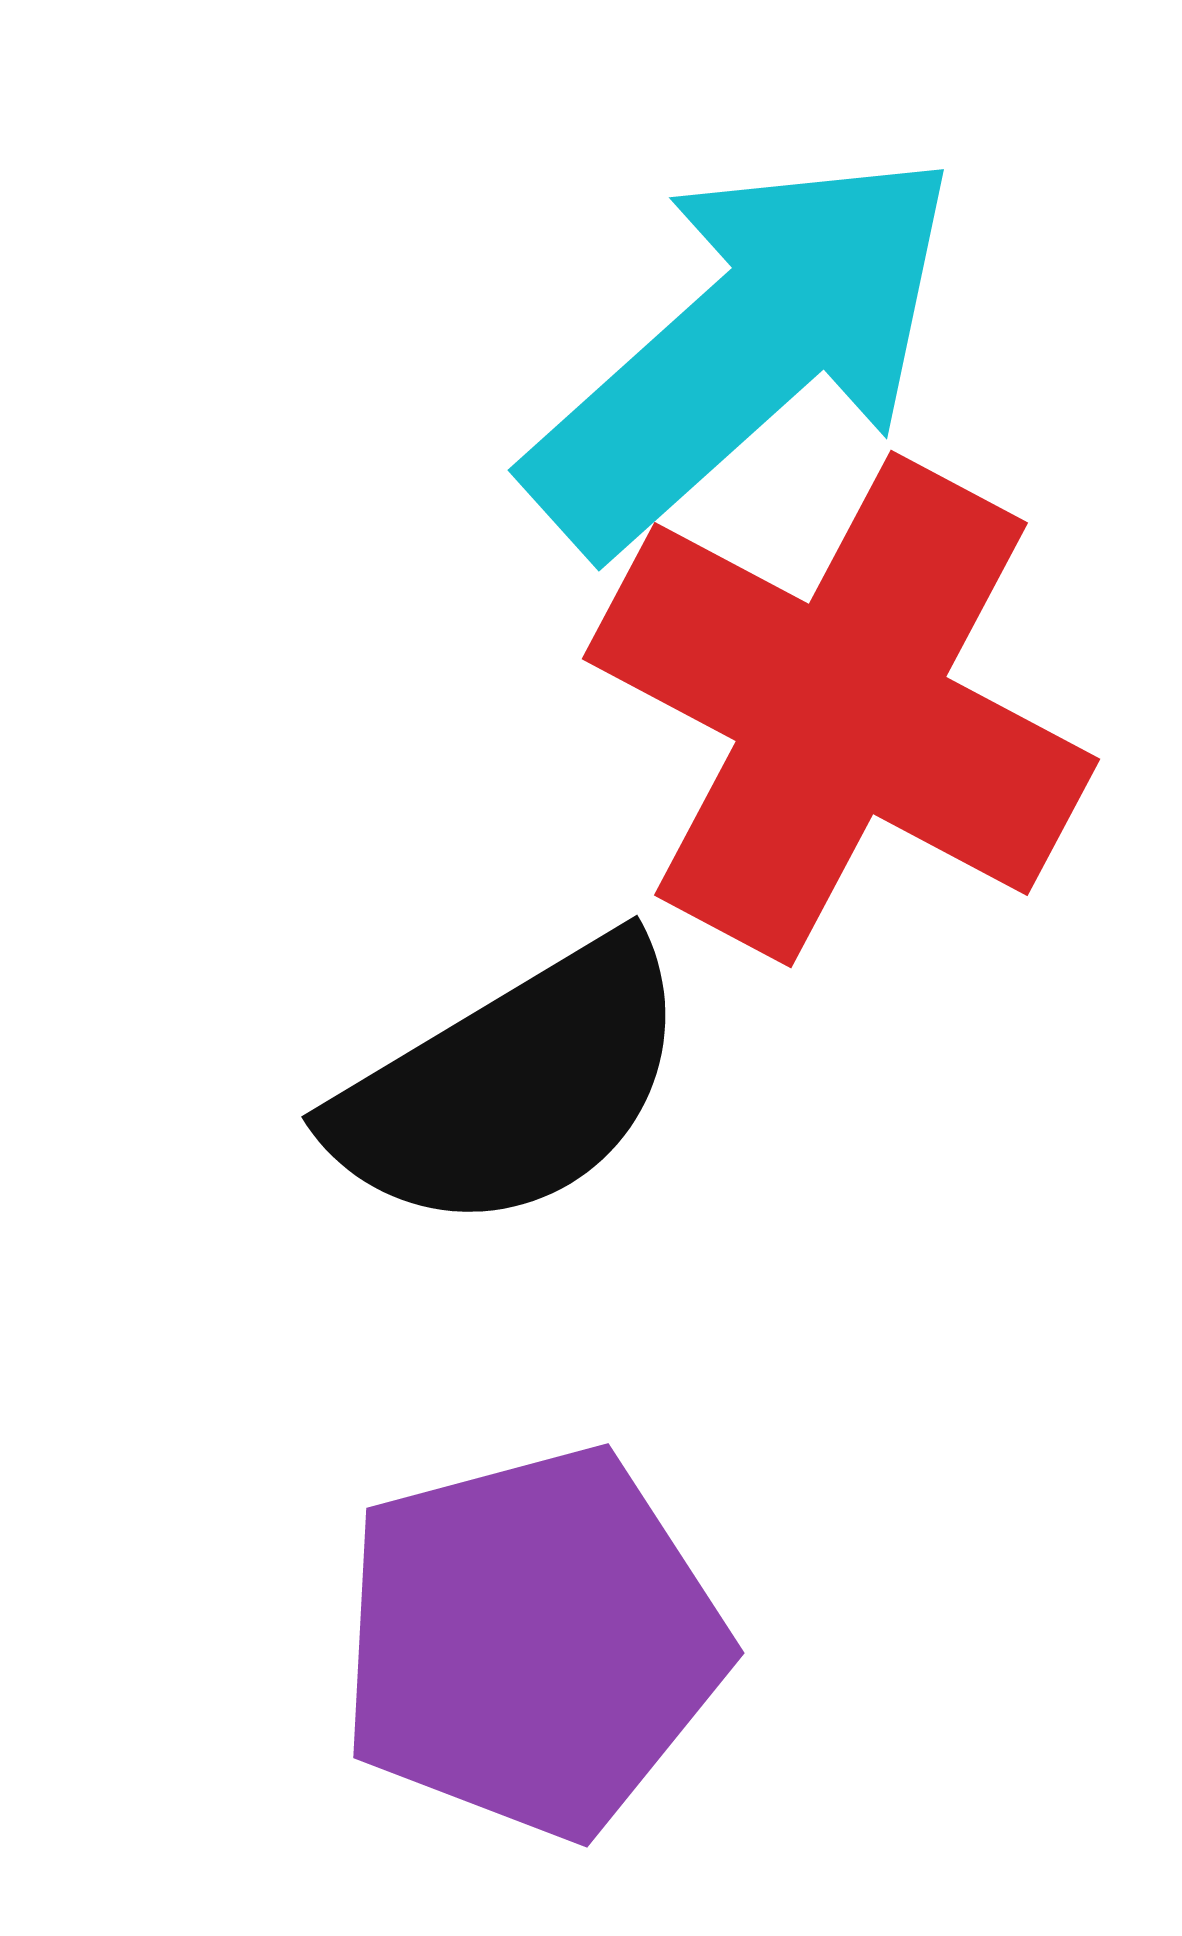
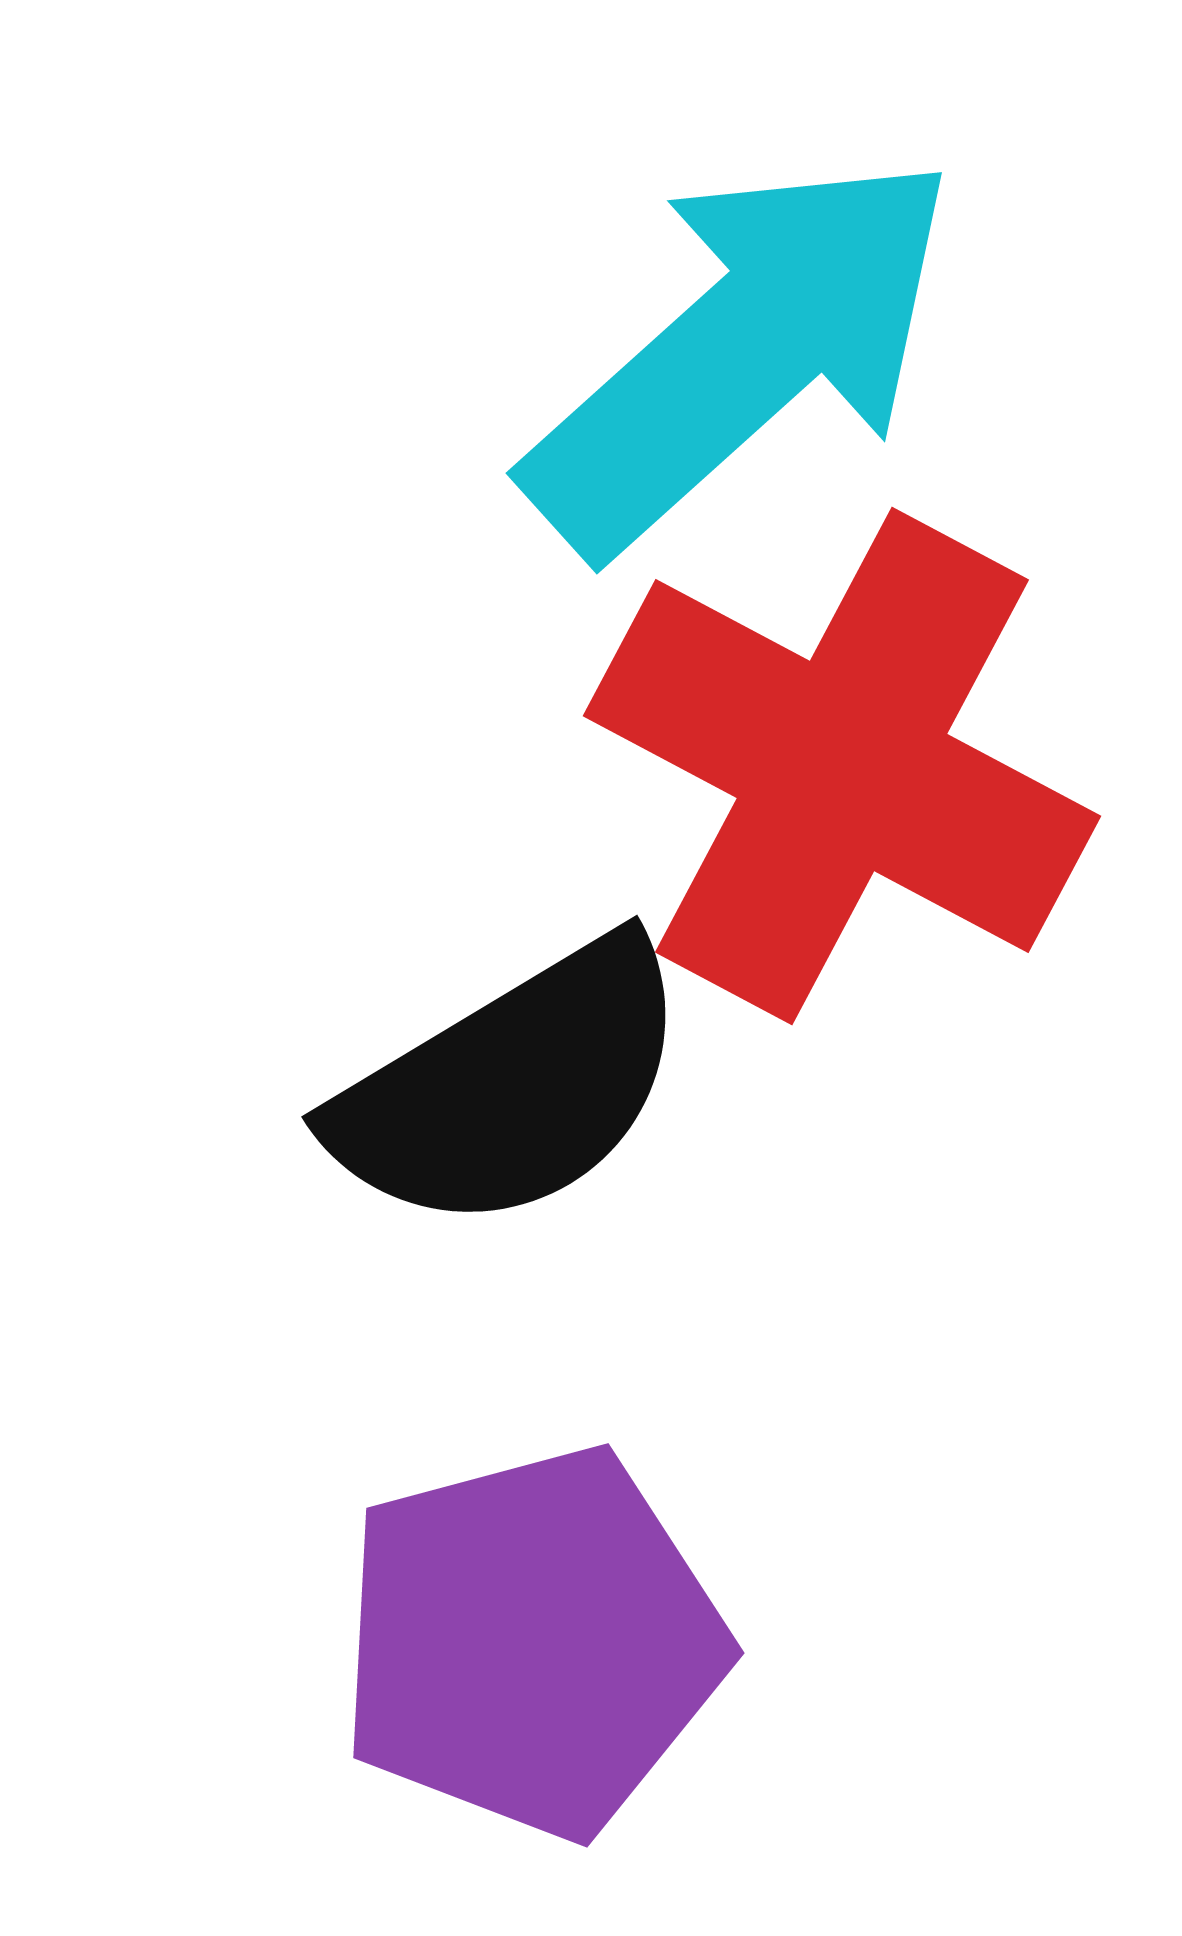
cyan arrow: moved 2 px left, 3 px down
red cross: moved 1 px right, 57 px down
